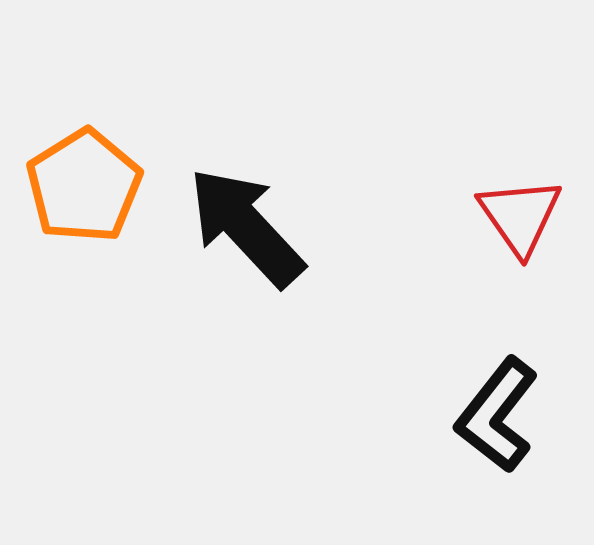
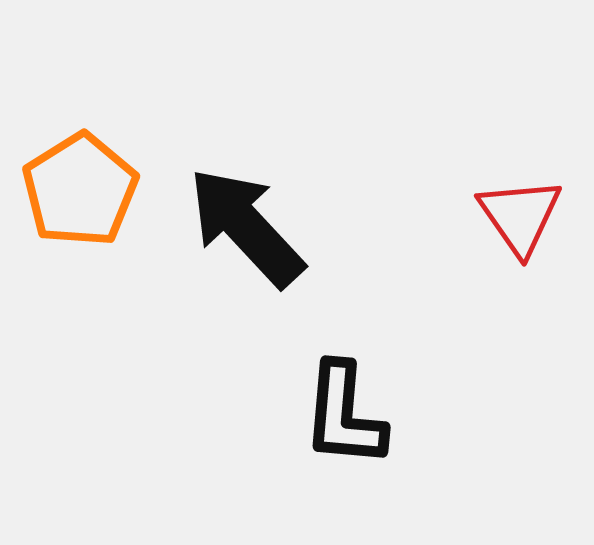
orange pentagon: moved 4 px left, 4 px down
black L-shape: moved 153 px left; rotated 33 degrees counterclockwise
